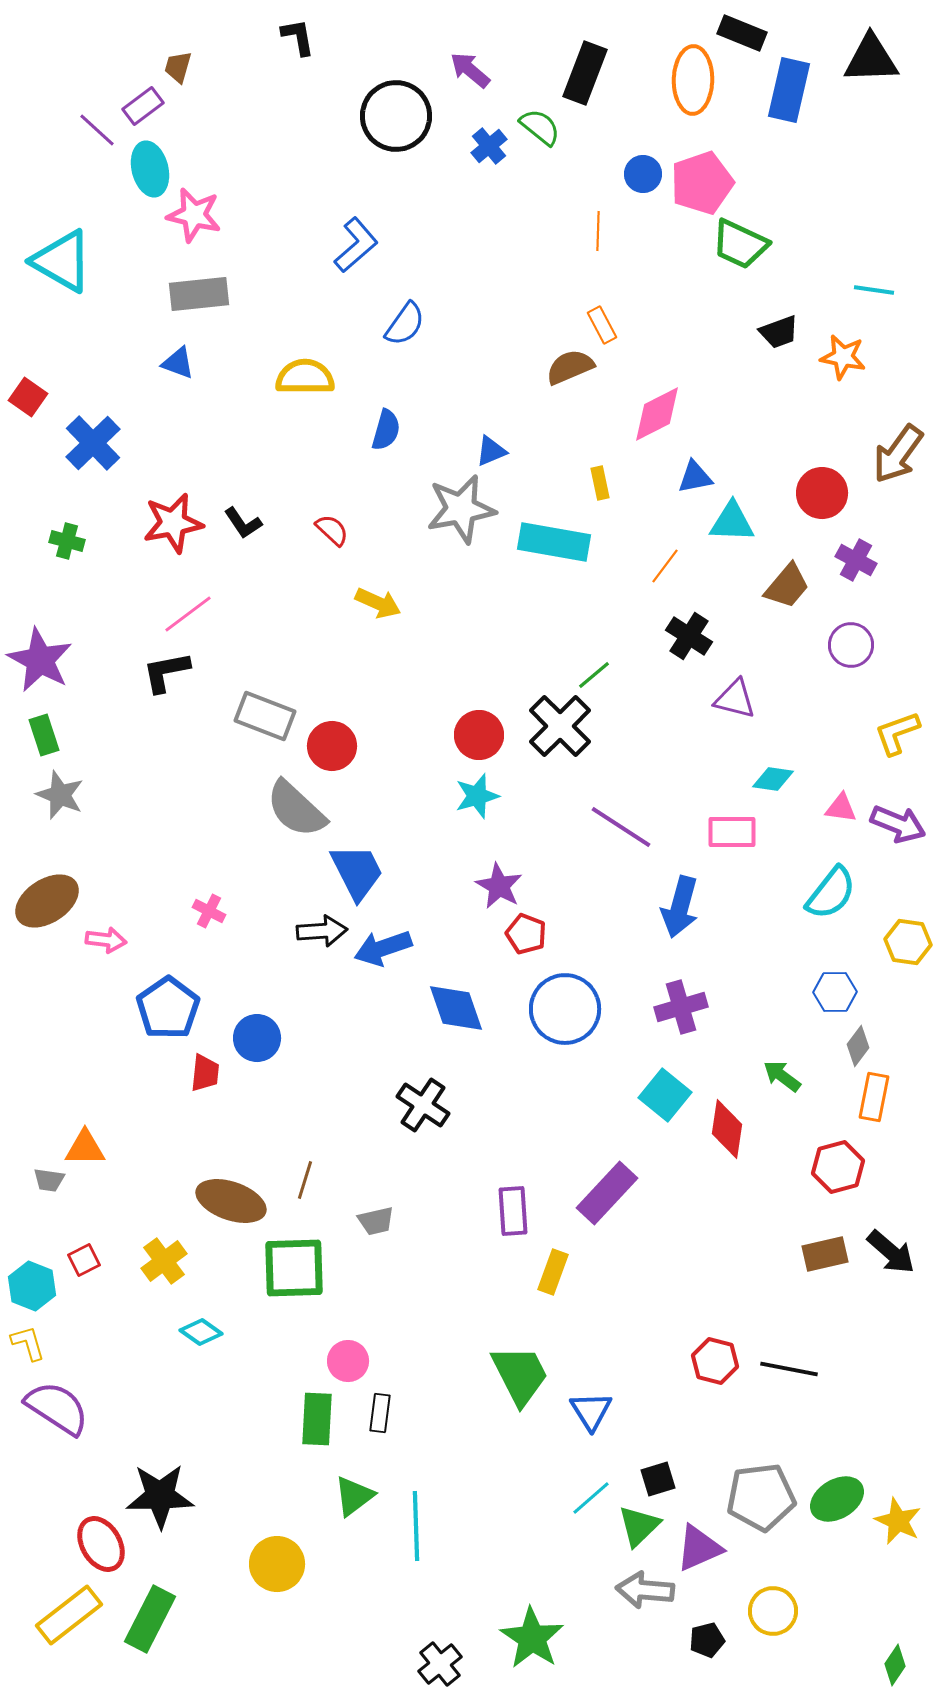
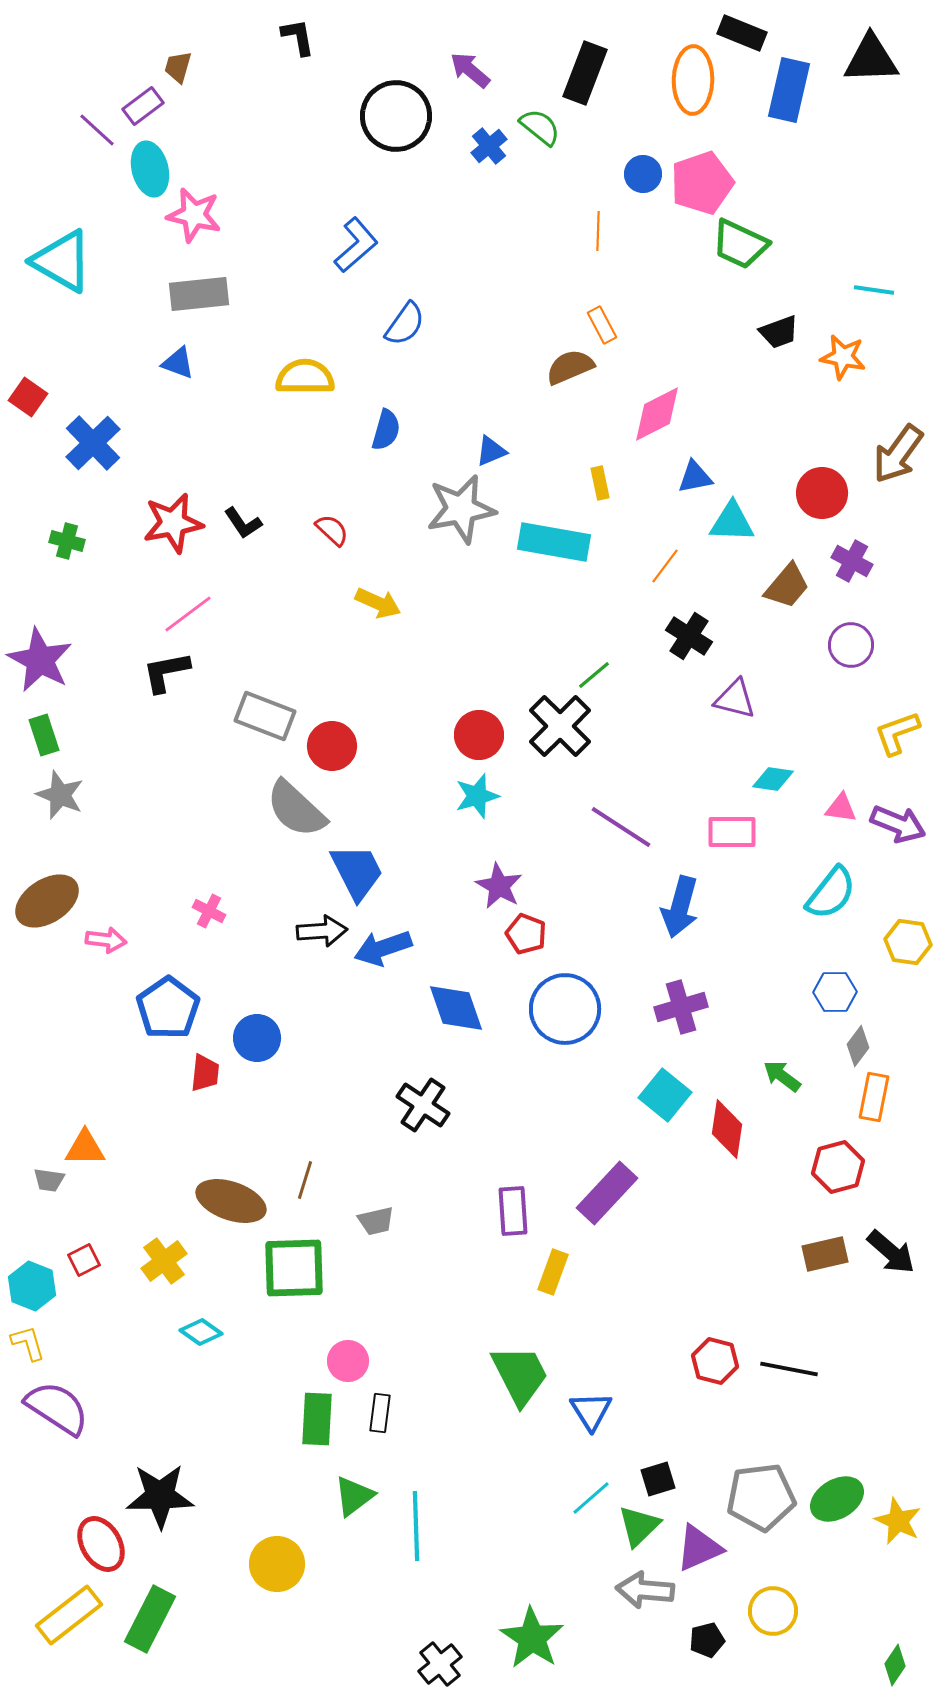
purple cross at (856, 560): moved 4 px left, 1 px down
